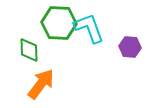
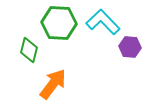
cyan L-shape: moved 14 px right, 6 px up; rotated 24 degrees counterclockwise
green diamond: rotated 15 degrees clockwise
orange arrow: moved 12 px right
